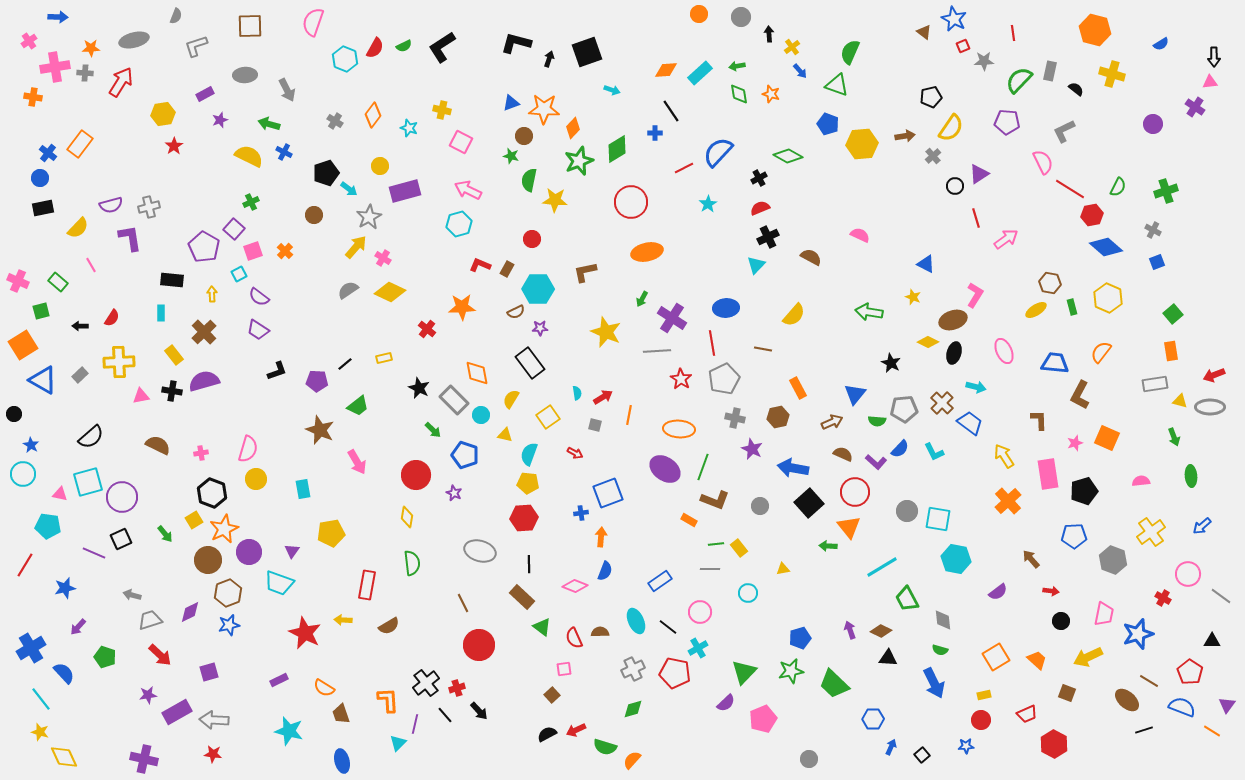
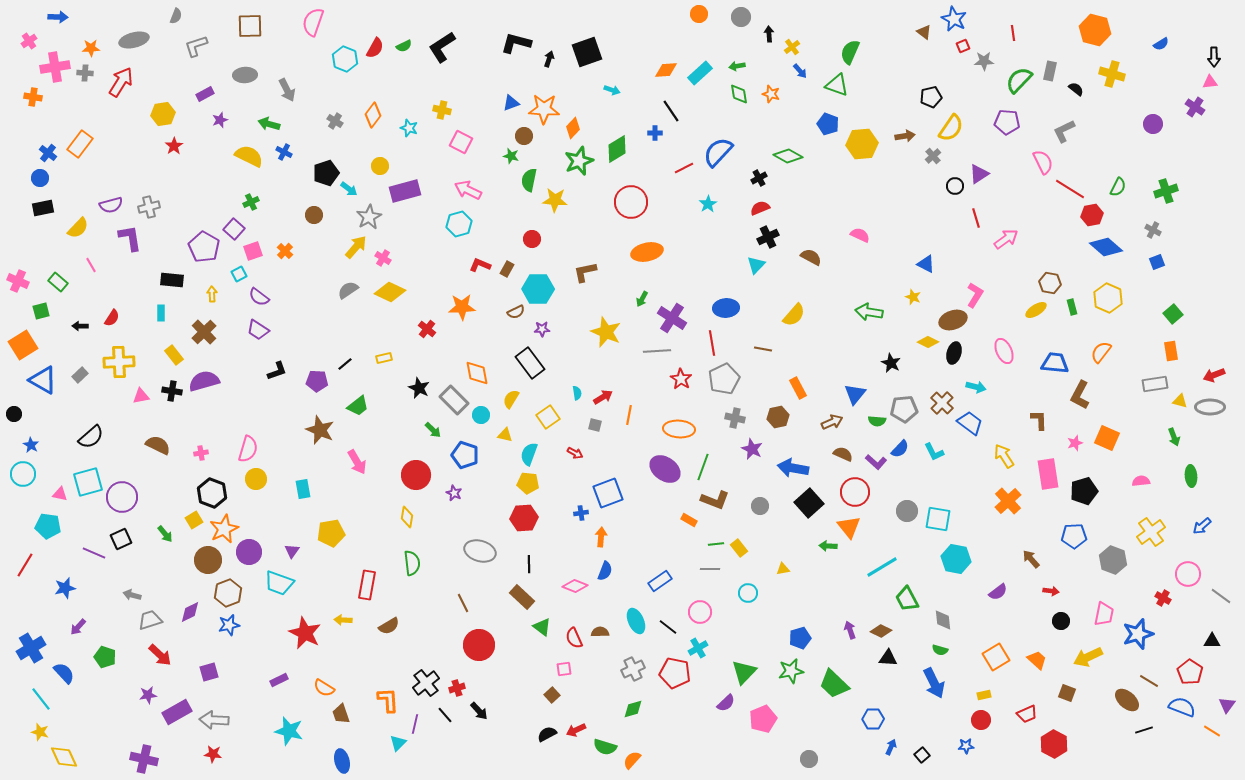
purple star at (540, 328): moved 2 px right, 1 px down
